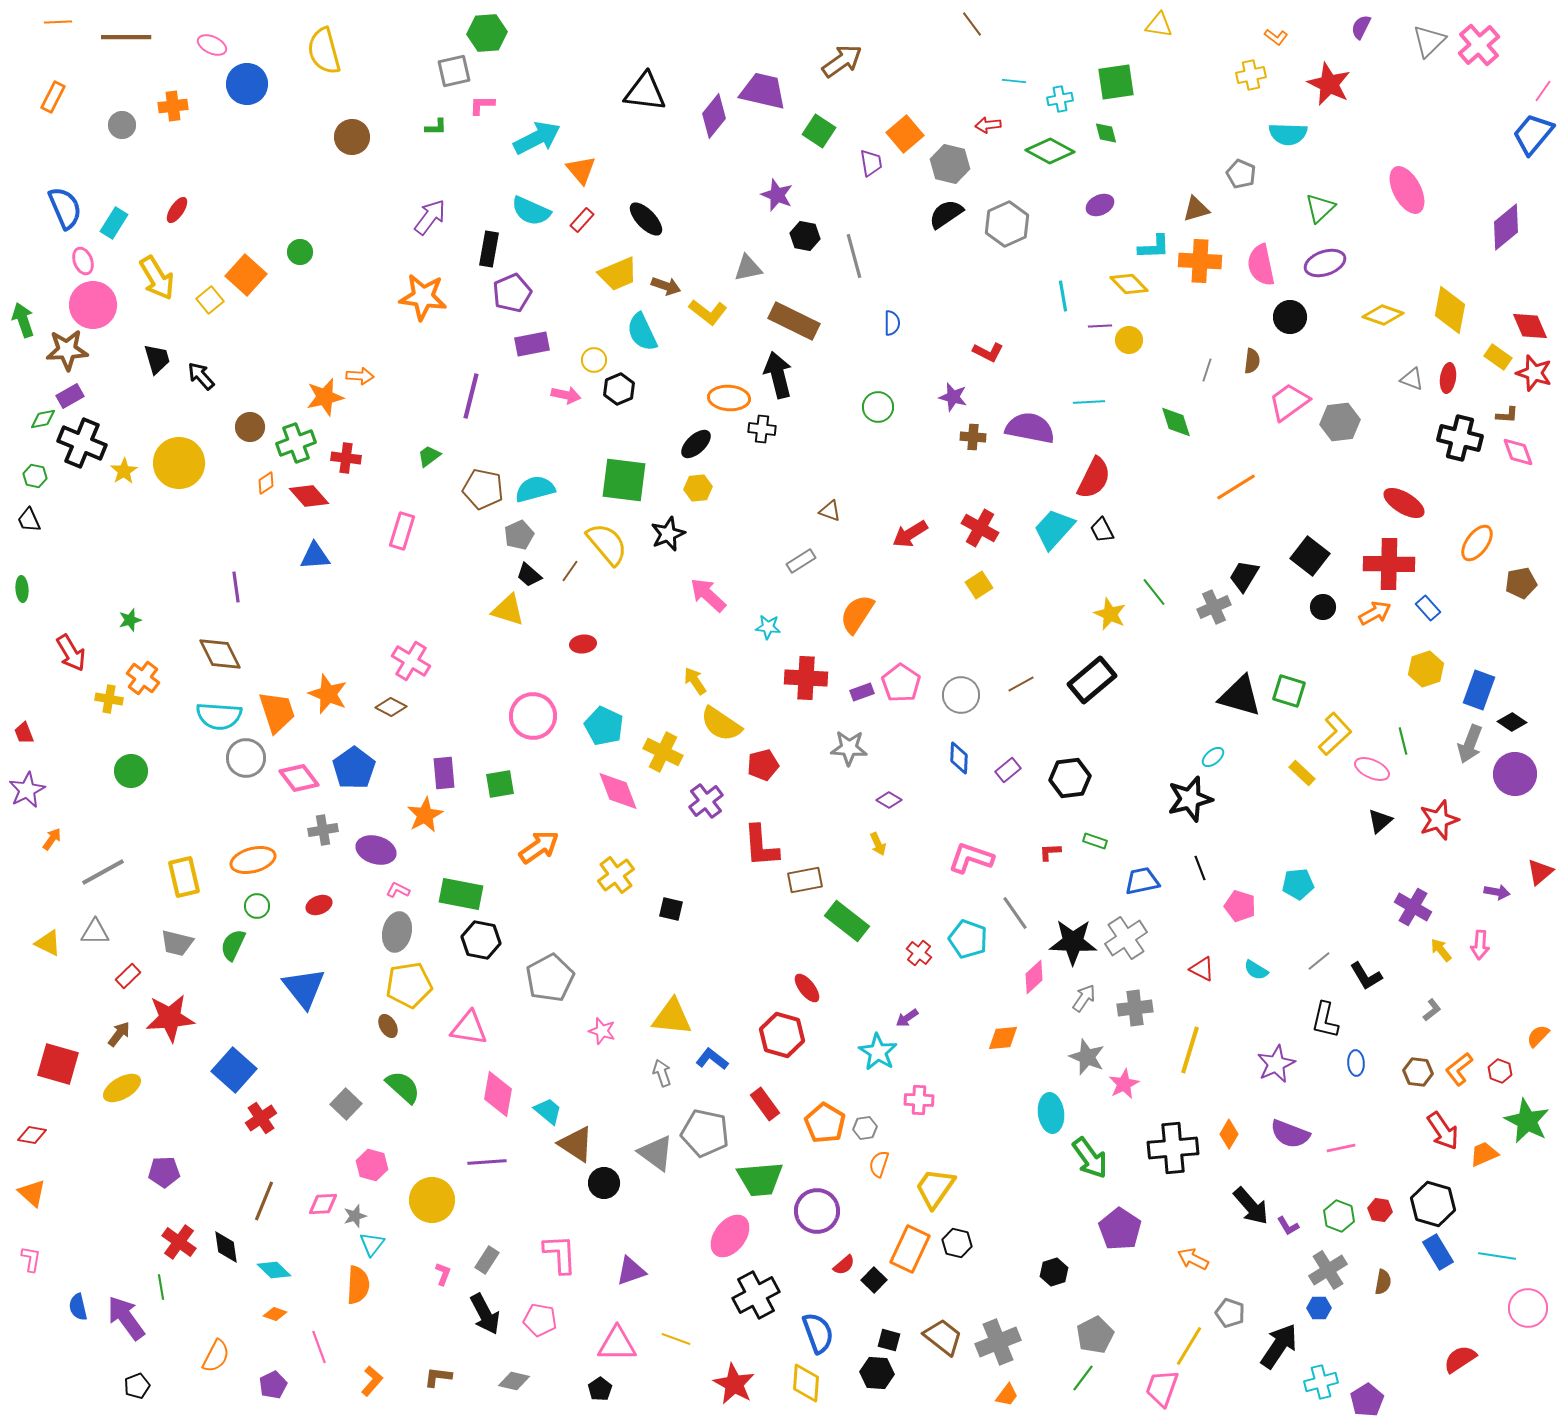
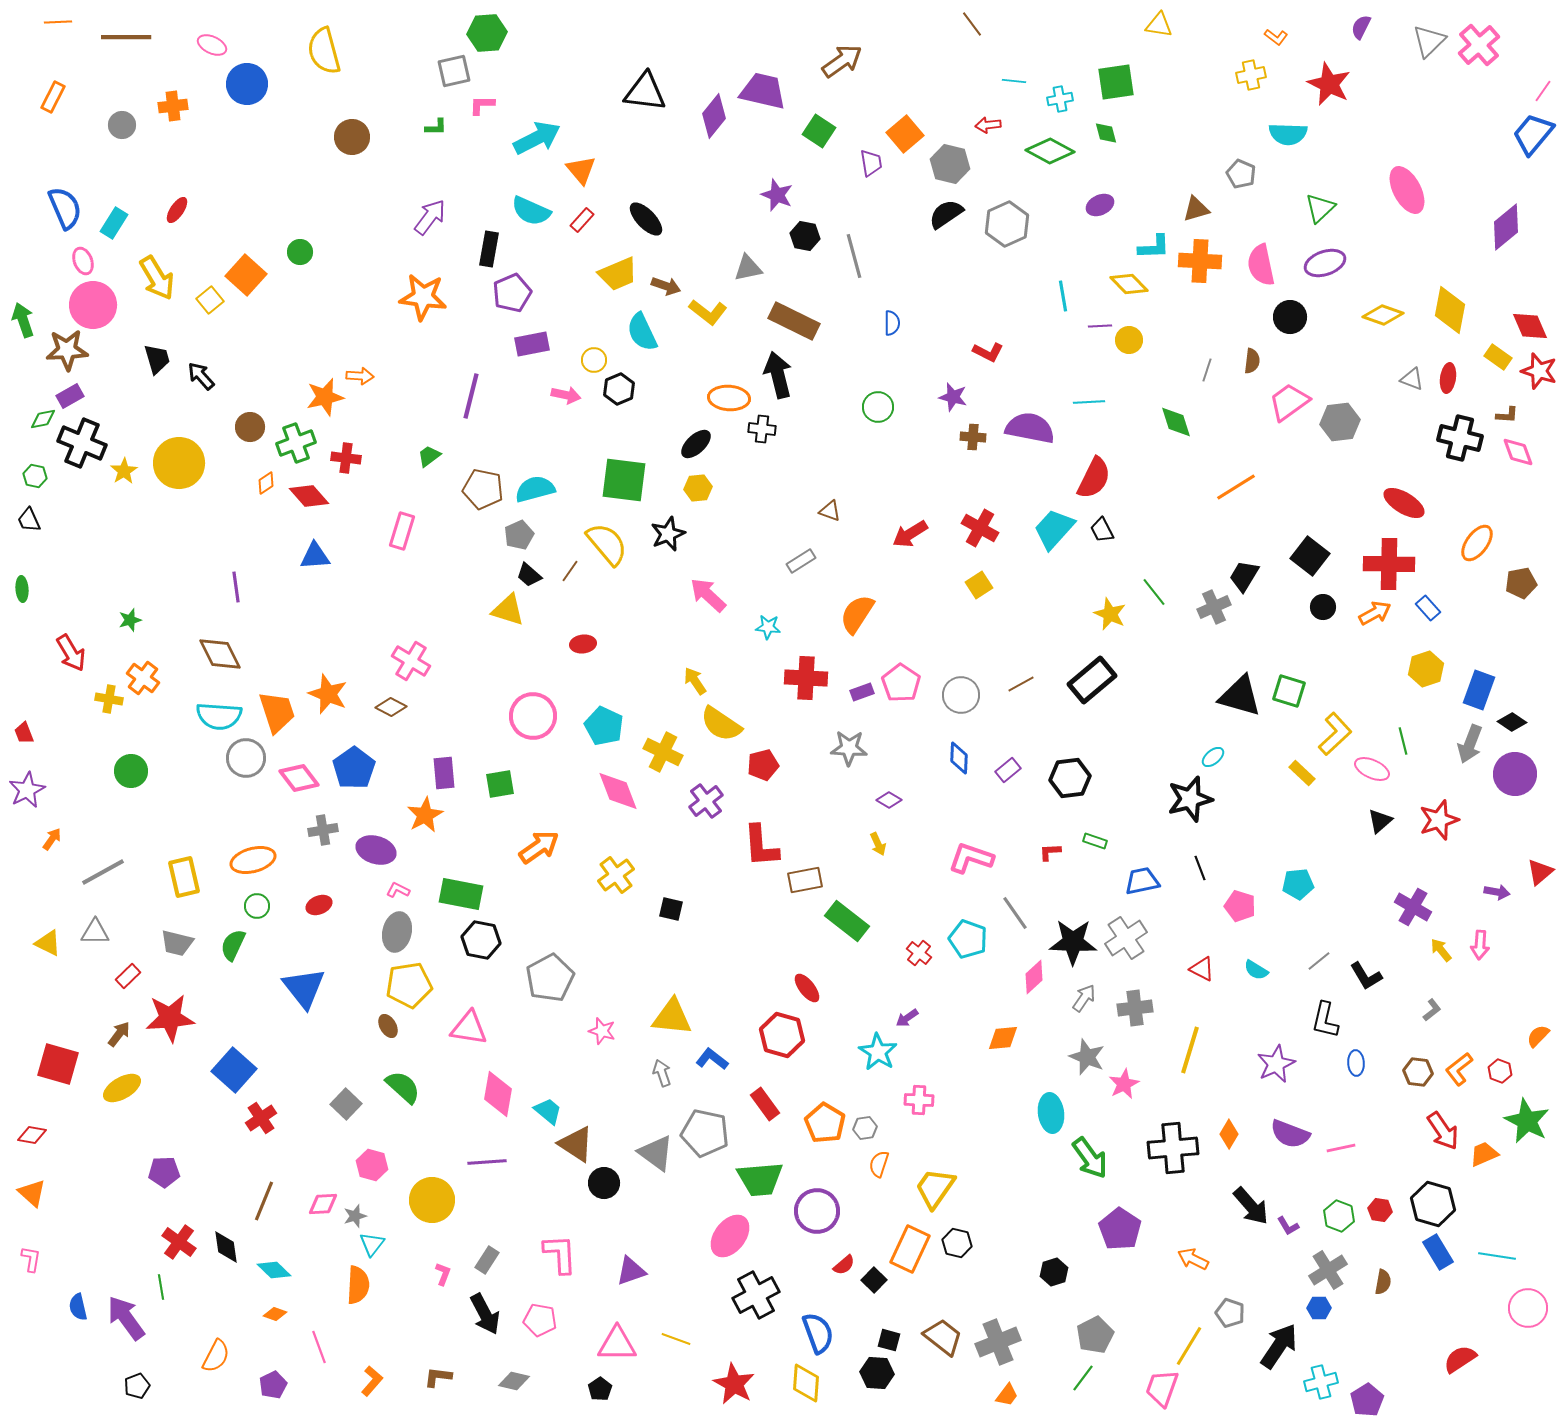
red star at (1534, 373): moved 5 px right, 2 px up
